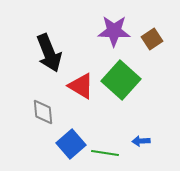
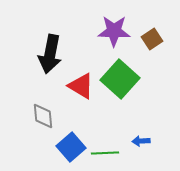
black arrow: moved 1 px right, 1 px down; rotated 33 degrees clockwise
green square: moved 1 px left, 1 px up
gray diamond: moved 4 px down
blue square: moved 3 px down
green line: rotated 12 degrees counterclockwise
